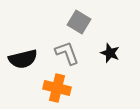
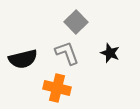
gray square: moved 3 px left; rotated 15 degrees clockwise
